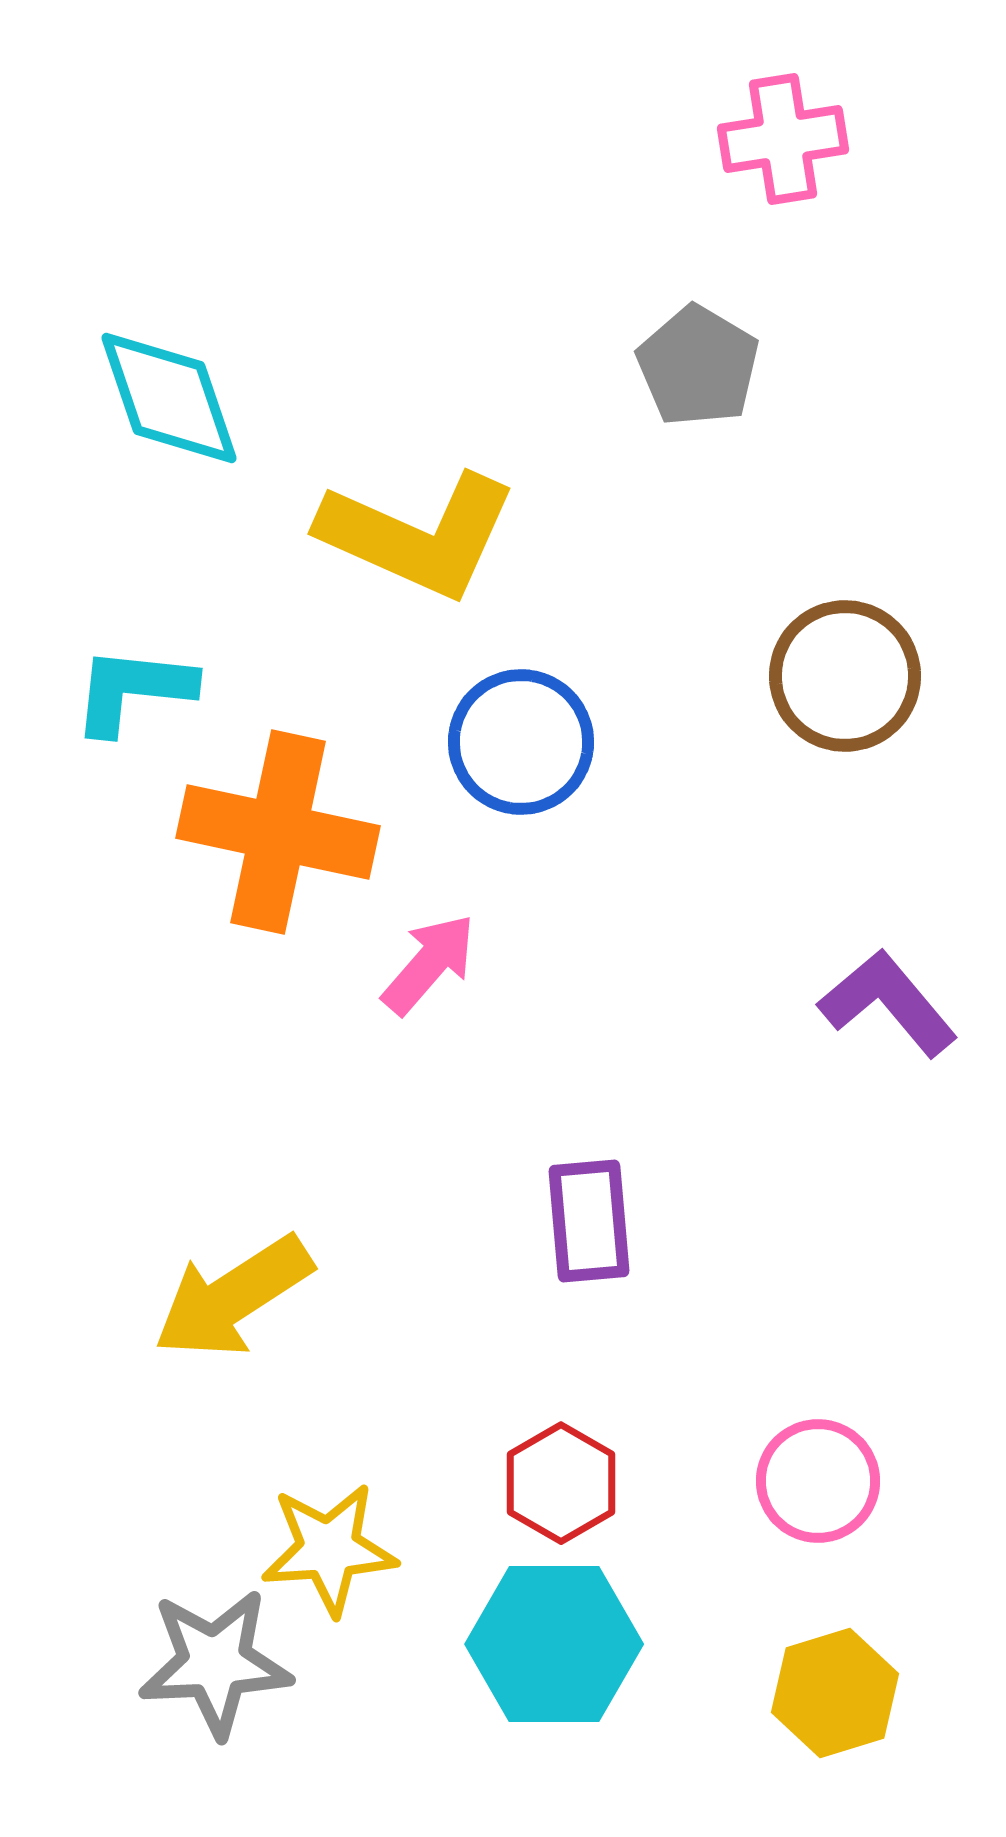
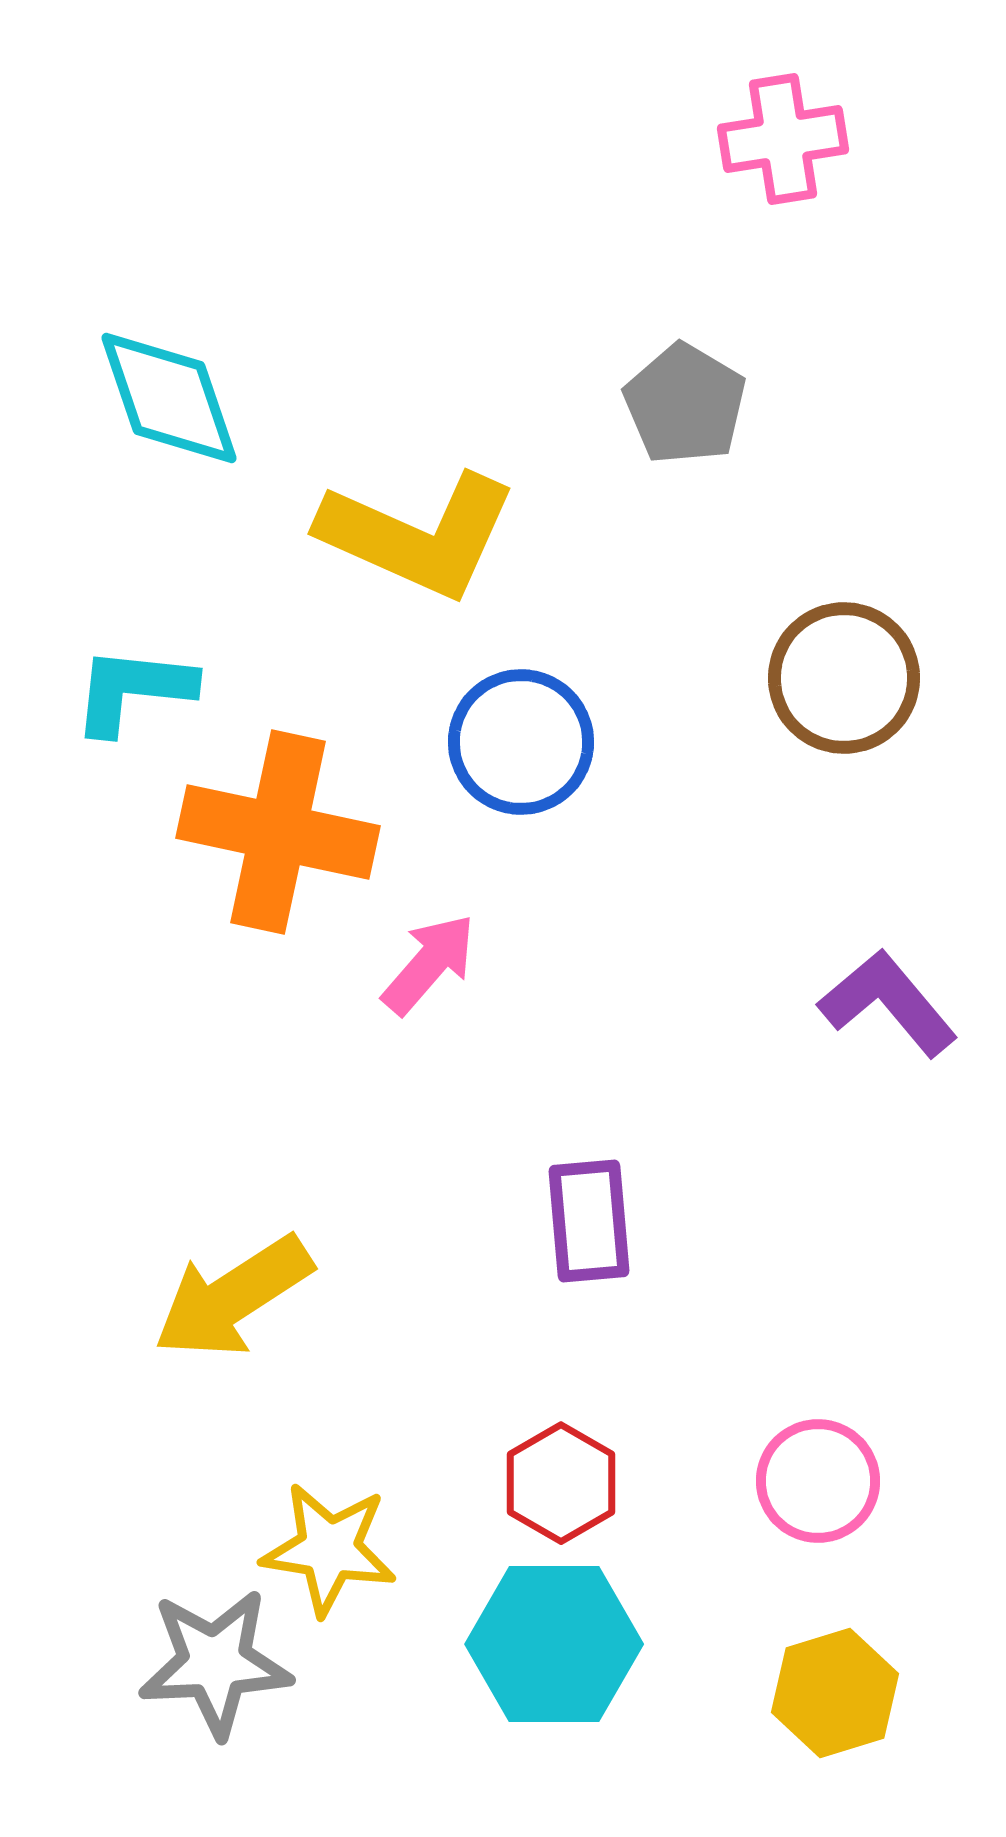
gray pentagon: moved 13 px left, 38 px down
brown circle: moved 1 px left, 2 px down
yellow star: rotated 13 degrees clockwise
